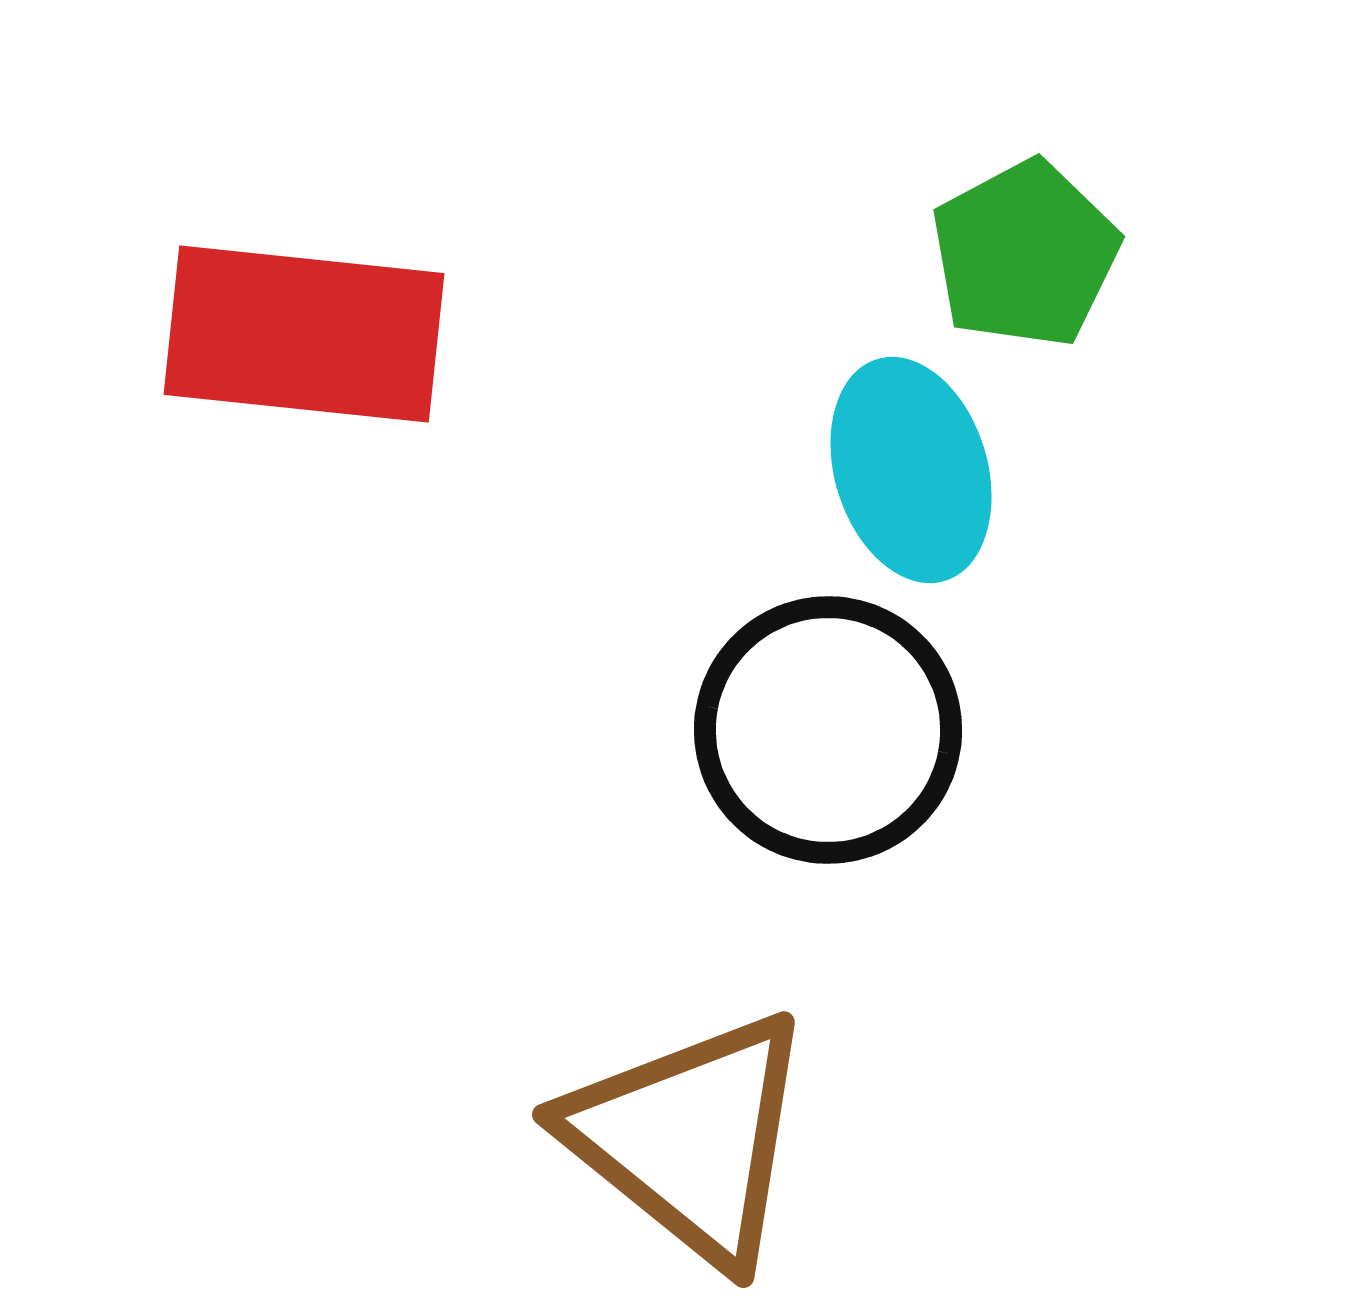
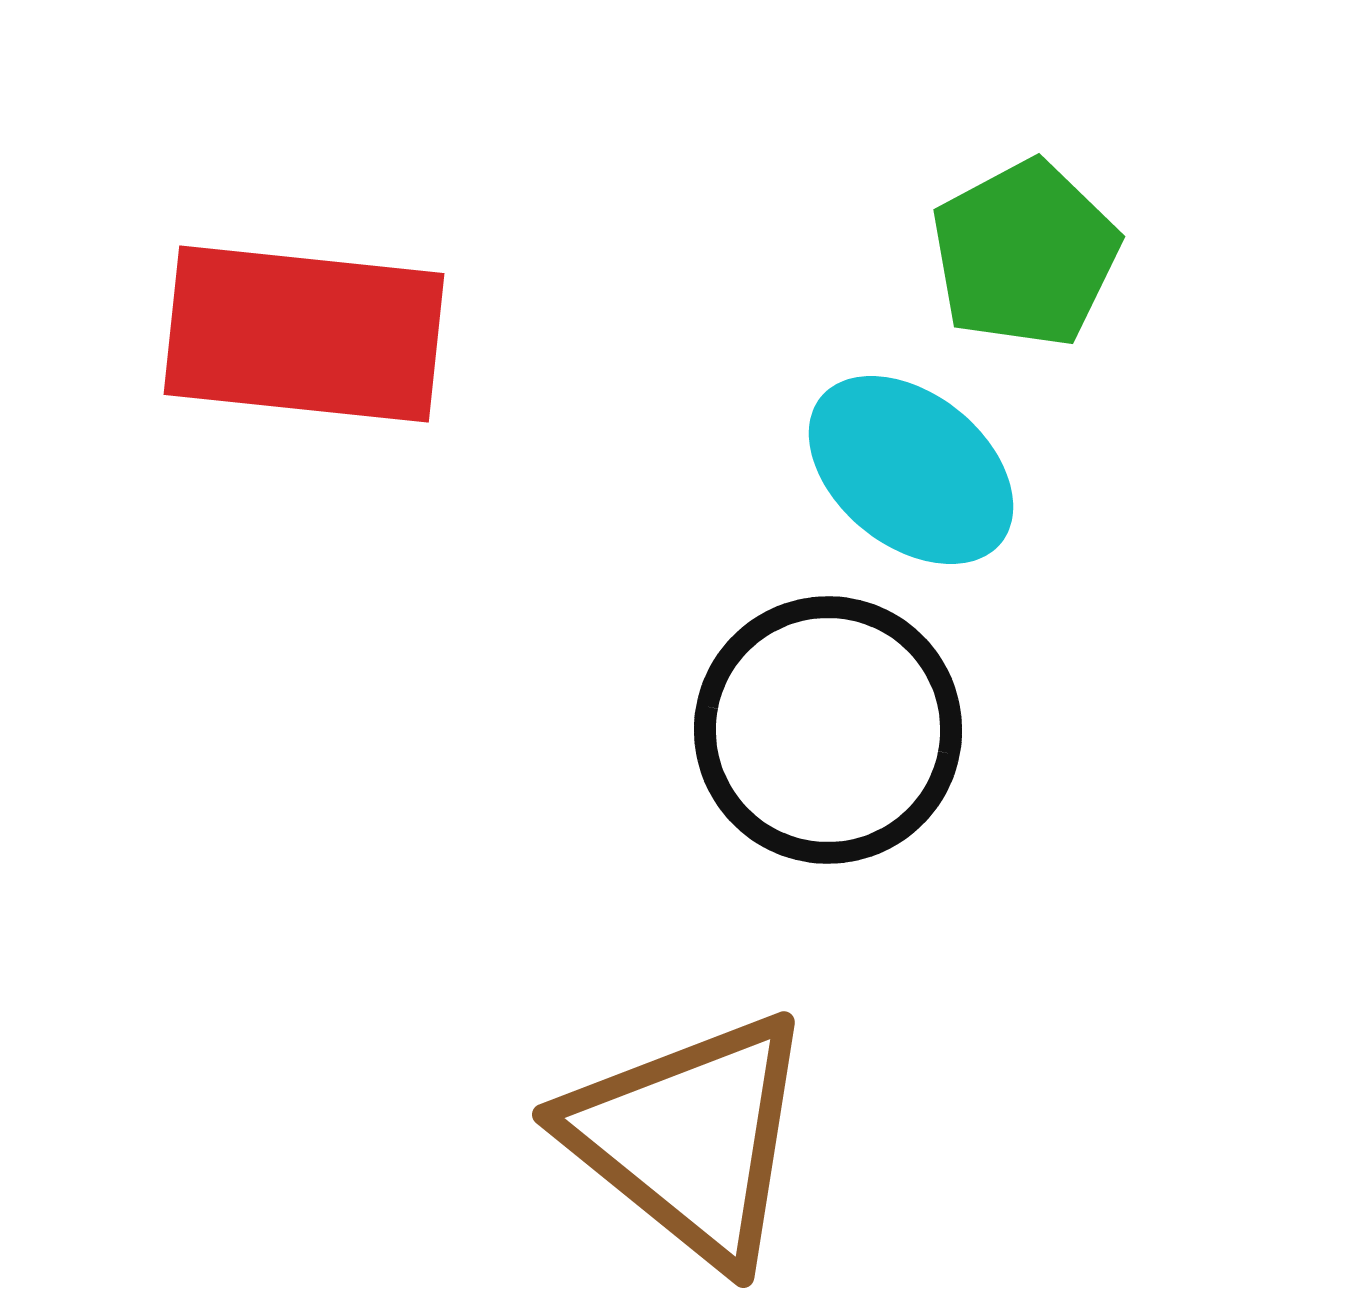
cyan ellipse: rotated 34 degrees counterclockwise
